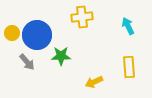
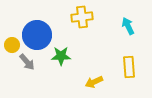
yellow circle: moved 12 px down
